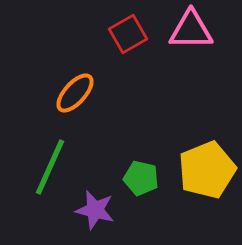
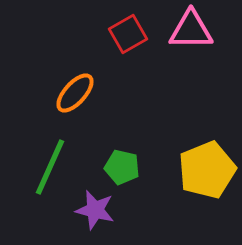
green pentagon: moved 19 px left, 11 px up
